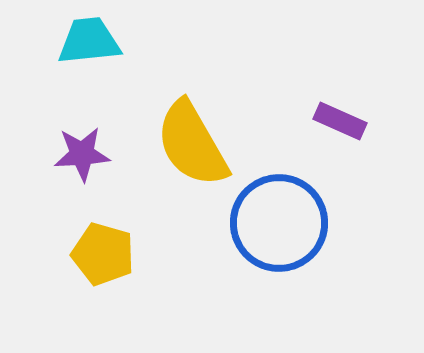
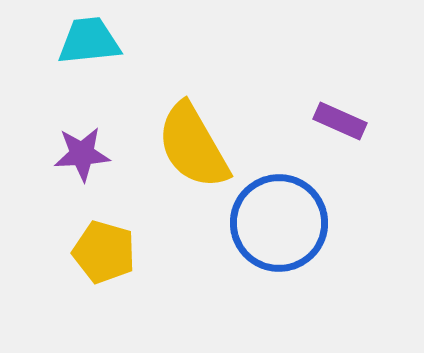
yellow semicircle: moved 1 px right, 2 px down
yellow pentagon: moved 1 px right, 2 px up
